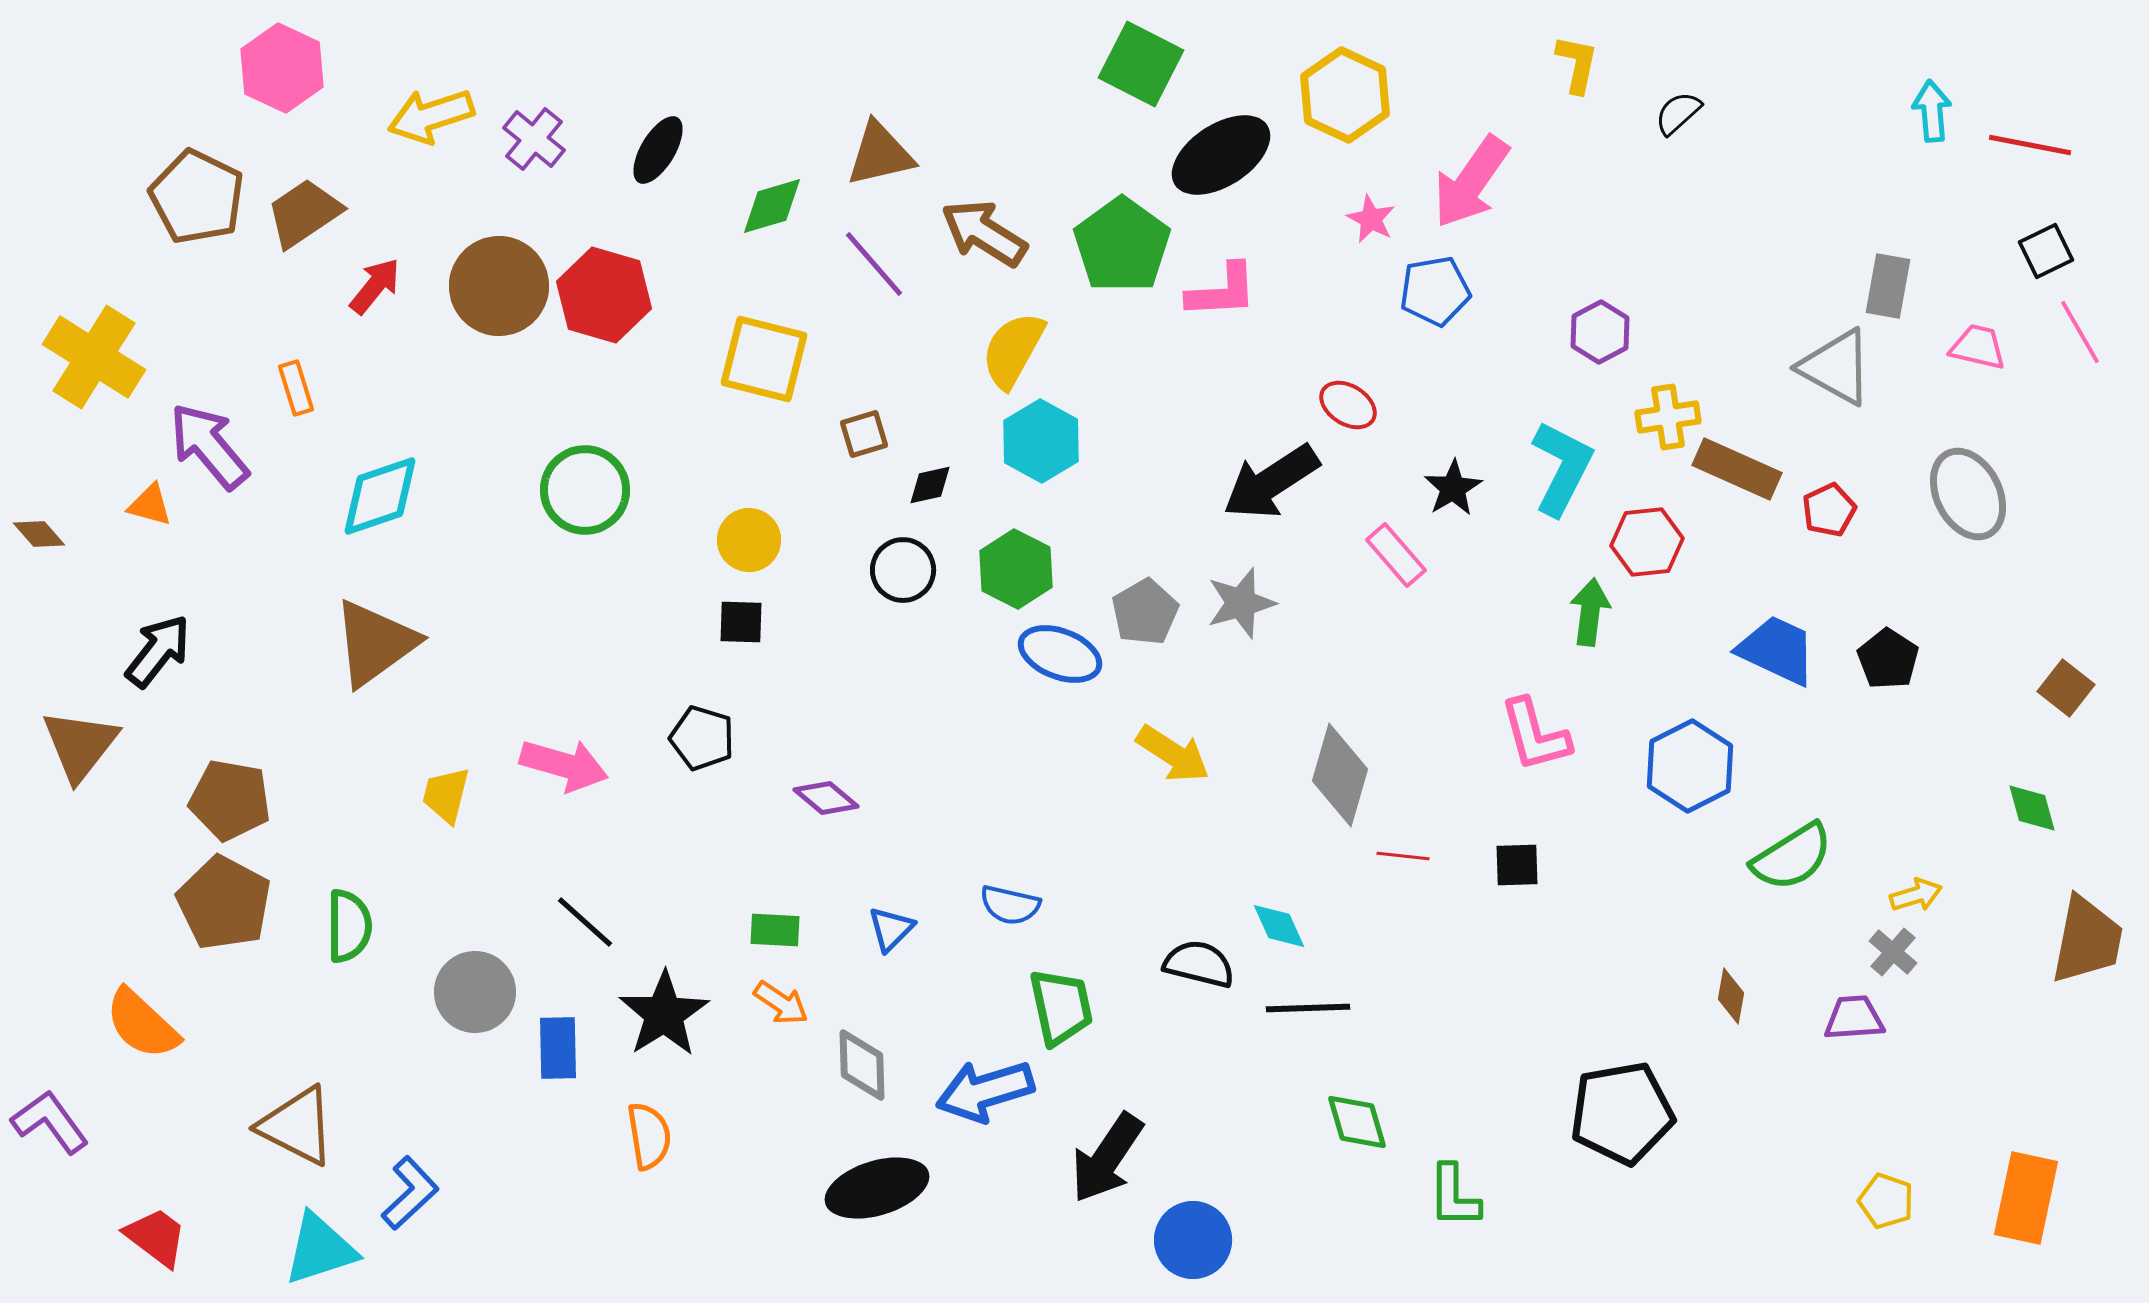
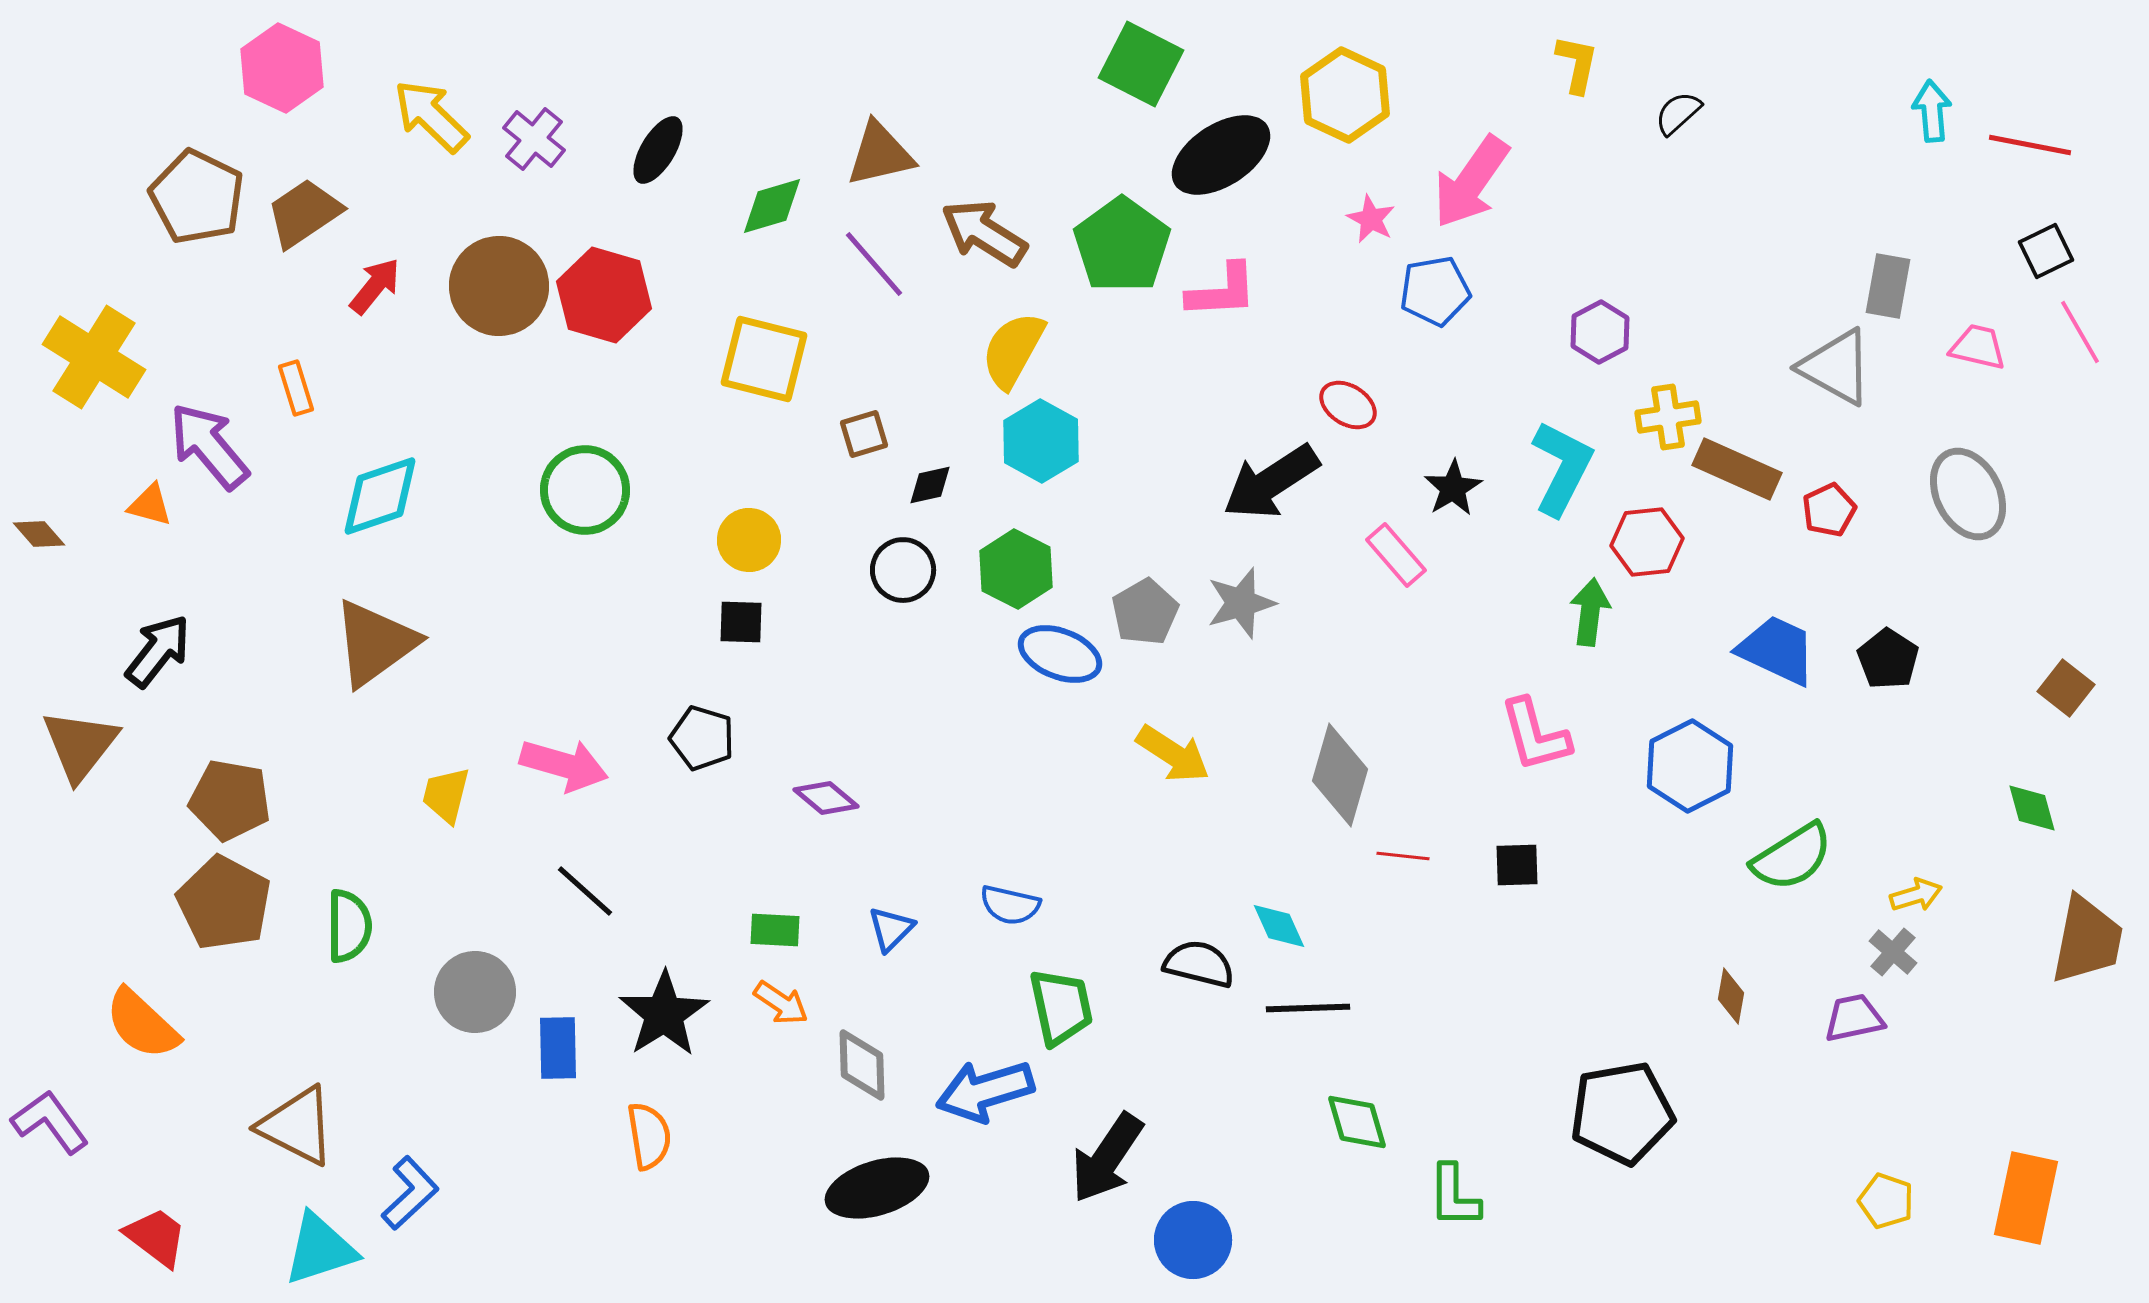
yellow arrow at (431, 116): rotated 62 degrees clockwise
black line at (585, 922): moved 31 px up
purple trapezoid at (1854, 1018): rotated 8 degrees counterclockwise
